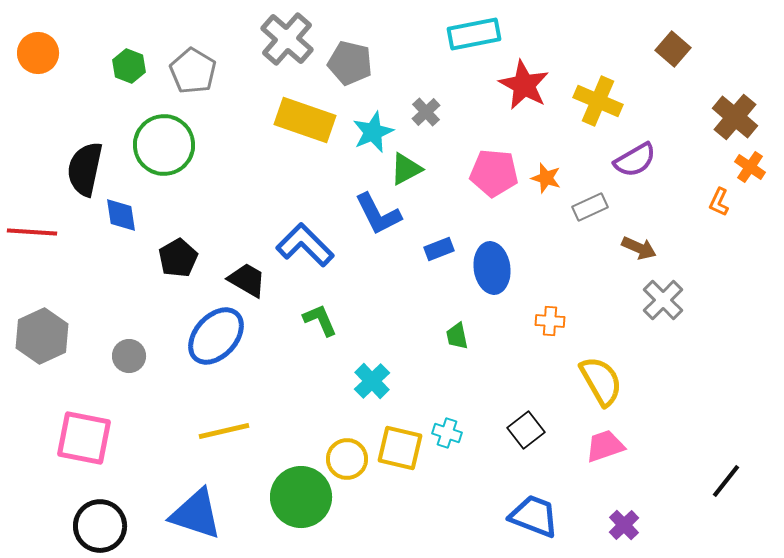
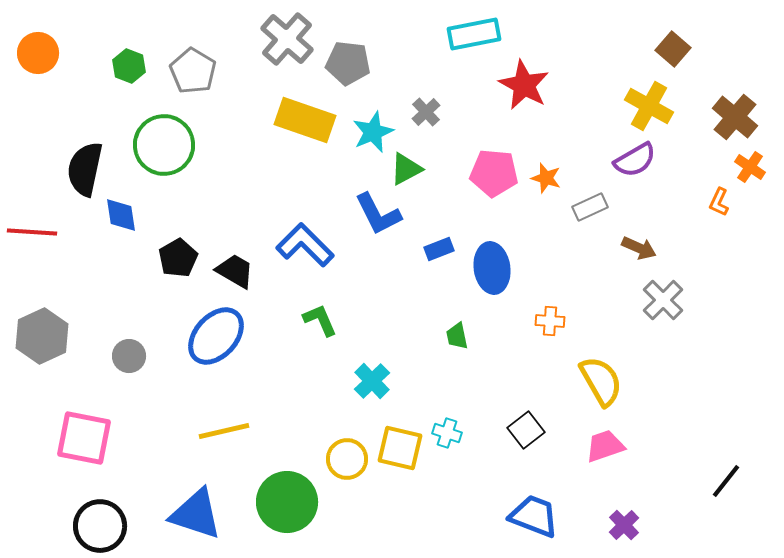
gray pentagon at (350, 63): moved 2 px left; rotated 6 degrees counterclockwise
yellow cross at (598, 101): moved 51 px right, 5 px down; rotated 6 degrees clockwise
black trapezoid at (247, 280): moved 12 px left, 9 px up
green circle at (301, 497): moved 14 px left, 5 px down
